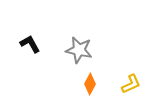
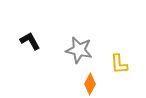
black L-shape: moved 3 px up
yellow L-shape: moved 12 px left, 20 px up; rotated 110 degrees clockwise
